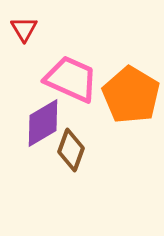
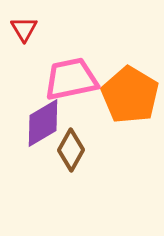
pink trapezoid: rotated 36 degrees counterclockwise
orange pentagon: moved 1 px left
brown diamond: rotated 9 degrees clockwise
